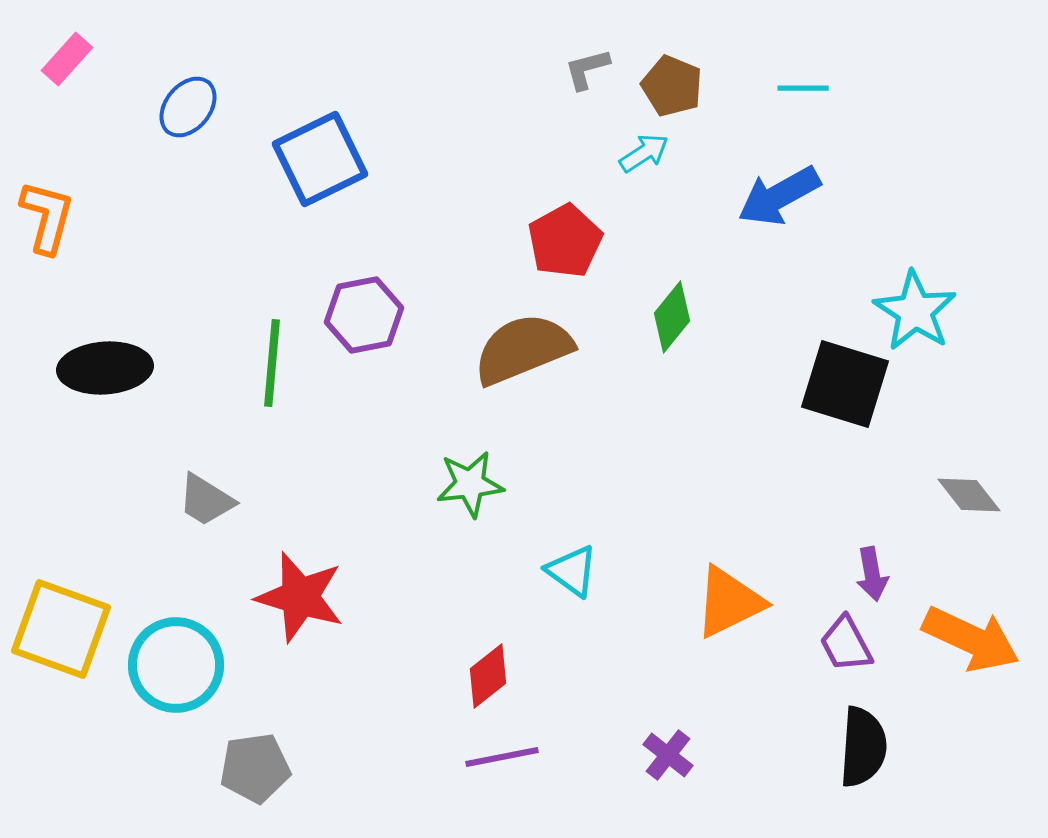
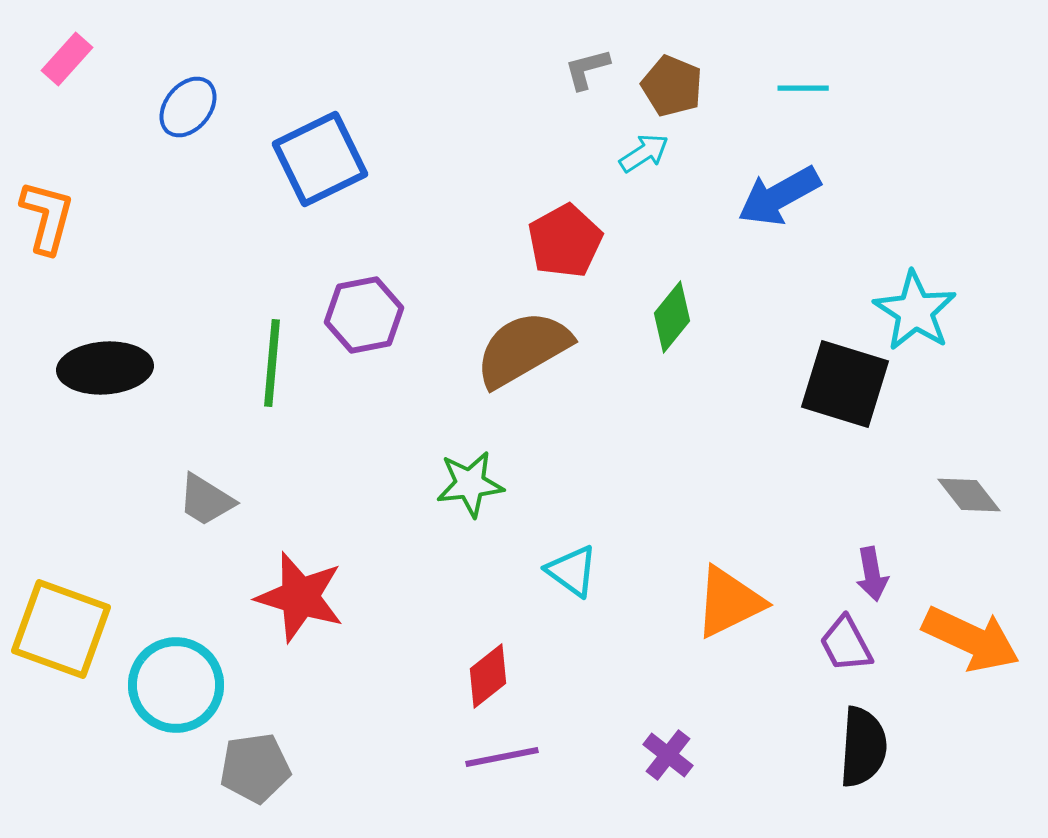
brown semicircle: rotated 8 degrees counterclockwise
cyan circle: moved 20 px down
